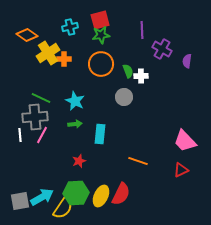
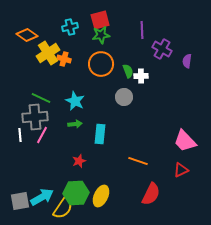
orange cross: rotated 16 degrees clockwise
red semicircle: moved 30 px right
